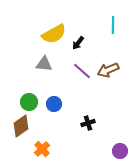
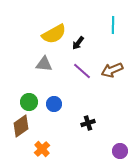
brown arrow: moved 4 px right
